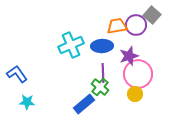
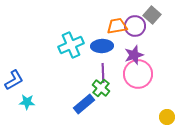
purple circle: moved 1 px left, 1 px down
purple star: moved 5 px right, 1 px up
blue L-shape: moved 3 px left, 6 px down; rotated 95 degrees clockwise
green cross: moved 1 px right, 1 px down
yellow circle: moved 32 px right, 23 px down
